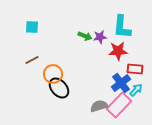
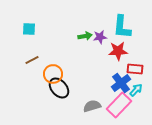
cyan square: moved 3 px left, 2 px down
green arrow: rotated 32 degrees counterclockwise
gray semicircle: moved 7 px left
